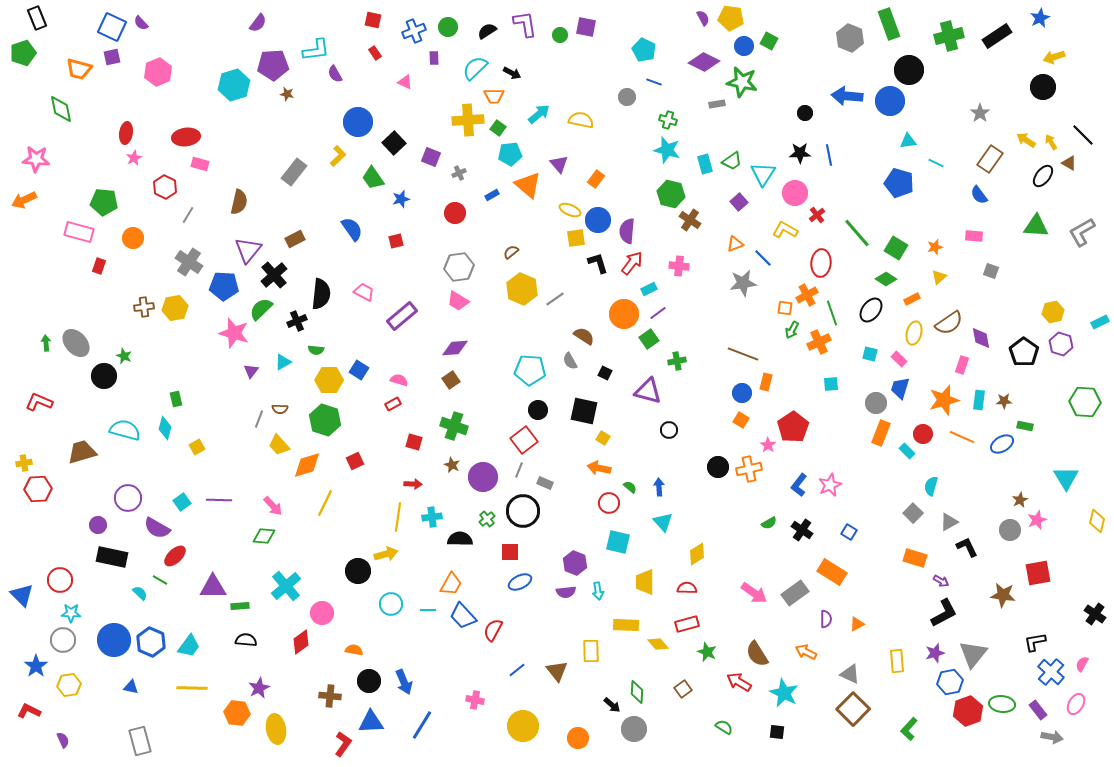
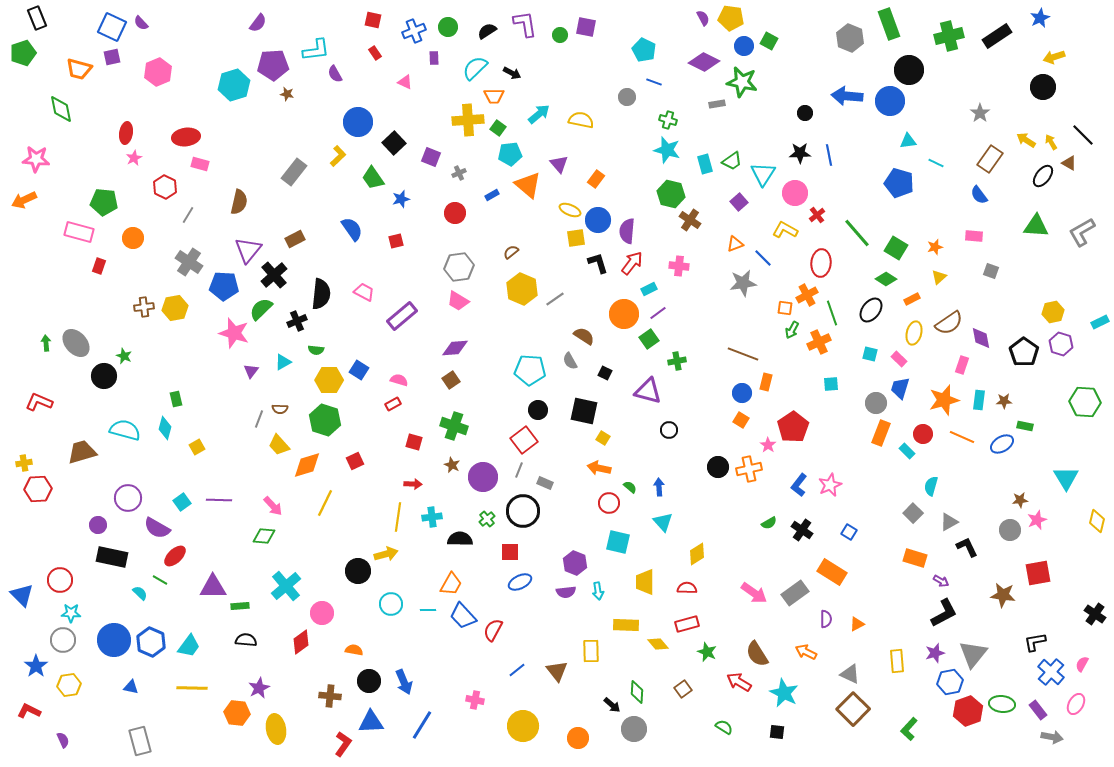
brown star at (1020, 500): rotated 21 degrees clockwise
